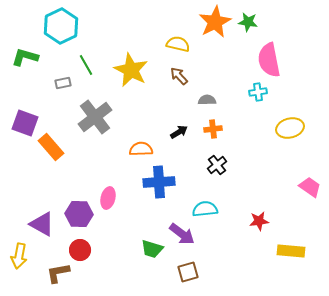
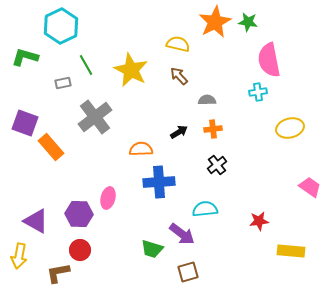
purple triangle: moved 6 px left, 3 px up
